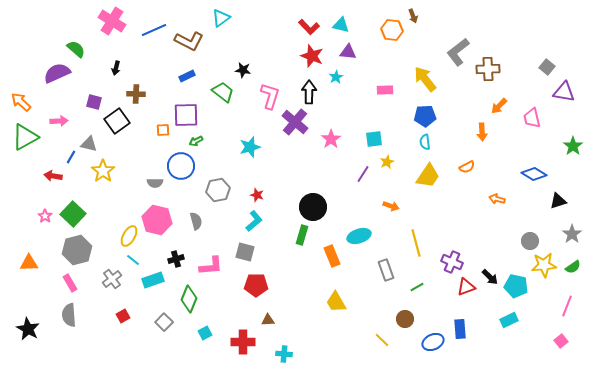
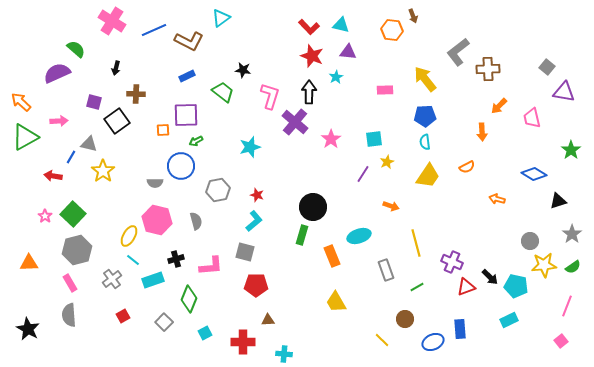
green star at (573, 146): moved 2 px left, 4 px down
